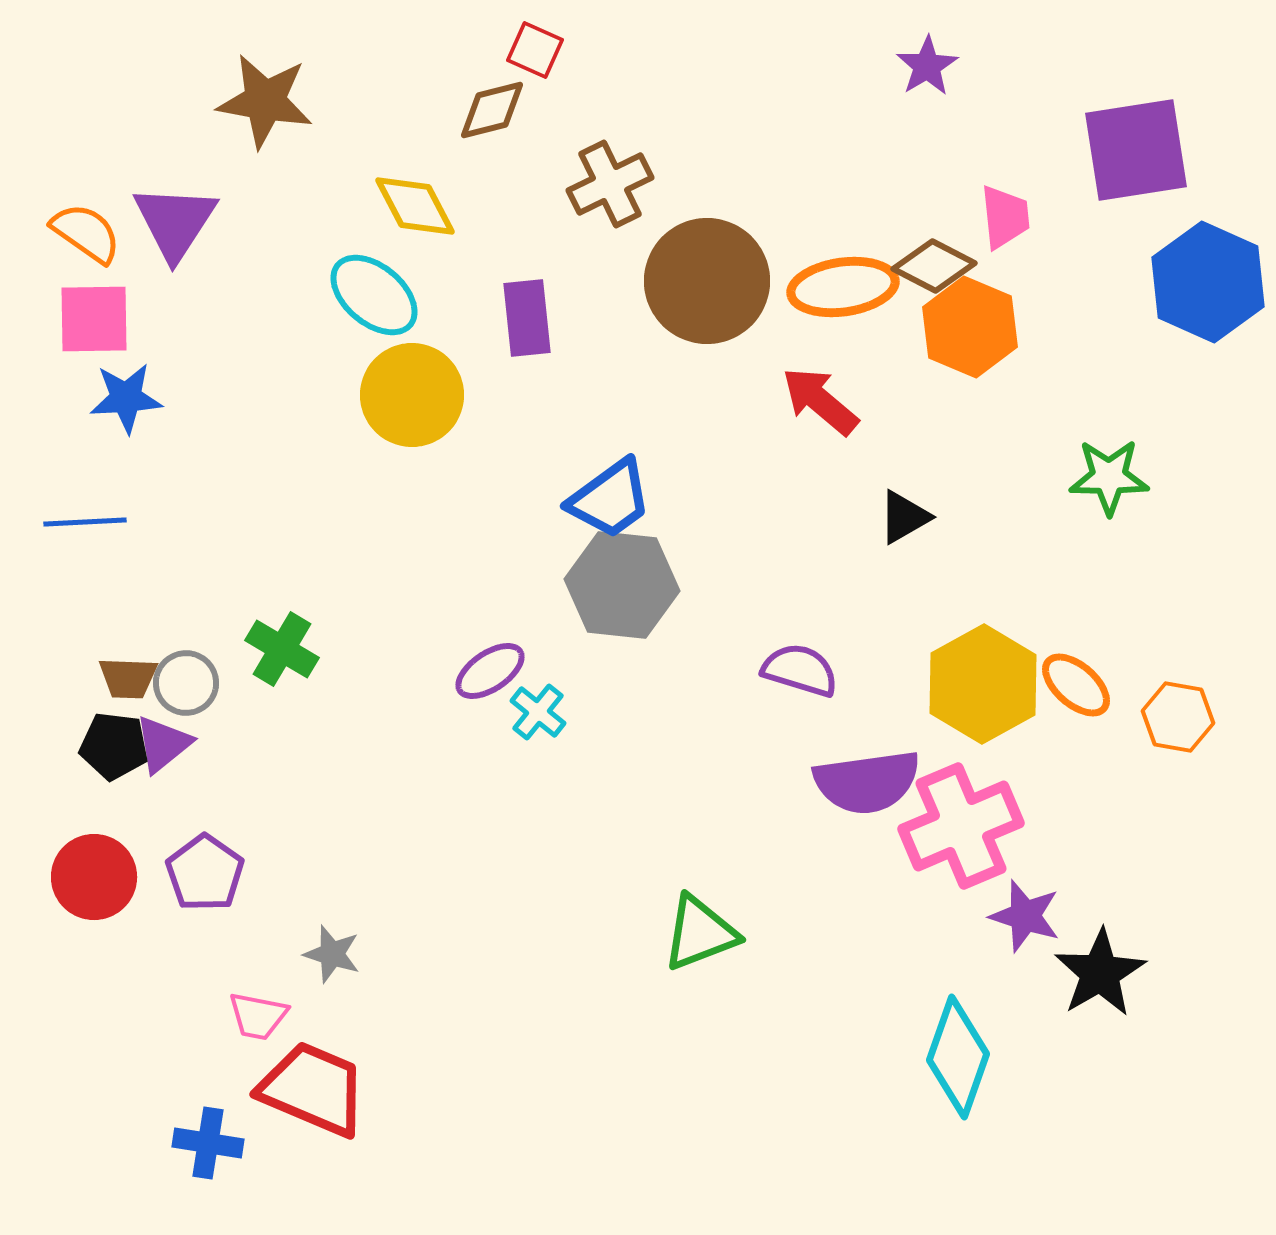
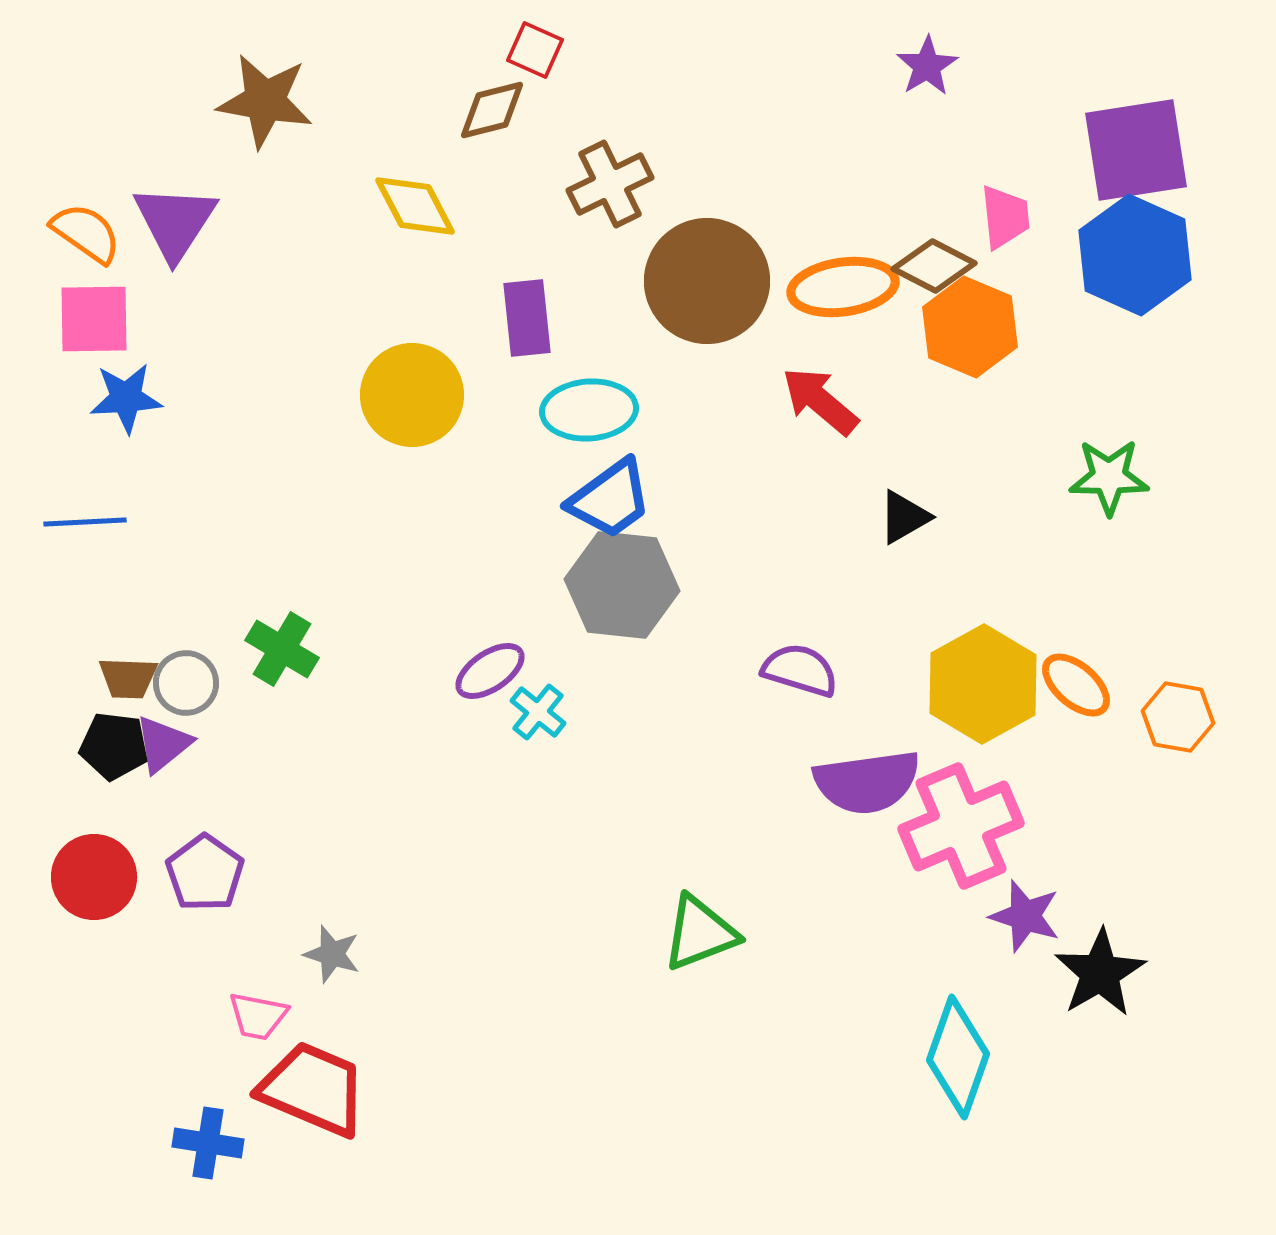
blue hexagon at (1208, 282): moved 73 px left, 27 px up
cyan ellipse at (374, 295): moved 215 px right, 115 px down; rotated 44 degrees counterclockwise
